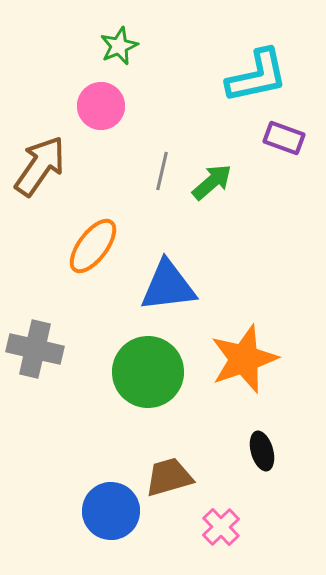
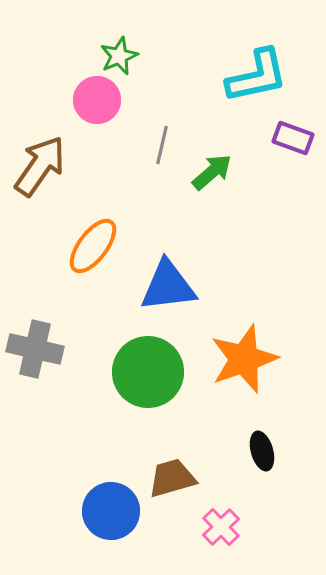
green star: moved 10 px down
pink circle: moved 4 px left, 6 px up
purple rectangle: moved 9 px right
gray line: moved 26 px up
green arrow: moved 10 px up
brown trapezoid: moved 3 px right, 1 px down
